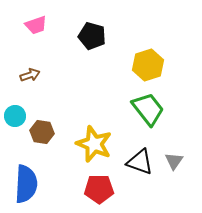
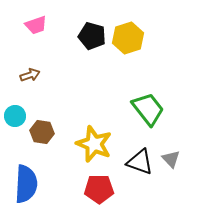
yellow hexagon: moved 20 px left, 27 px up
gray triangle: moved 3 px left, 2 px up; rotated 18 degrees counterclockwise
